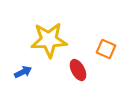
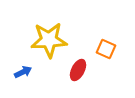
red ellipse: rotated 55 degrees clockwise
